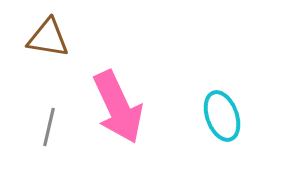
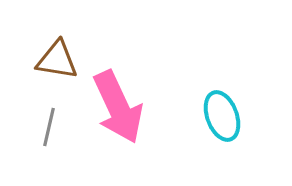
brown triangle: moved 9 px right, 22 px down
